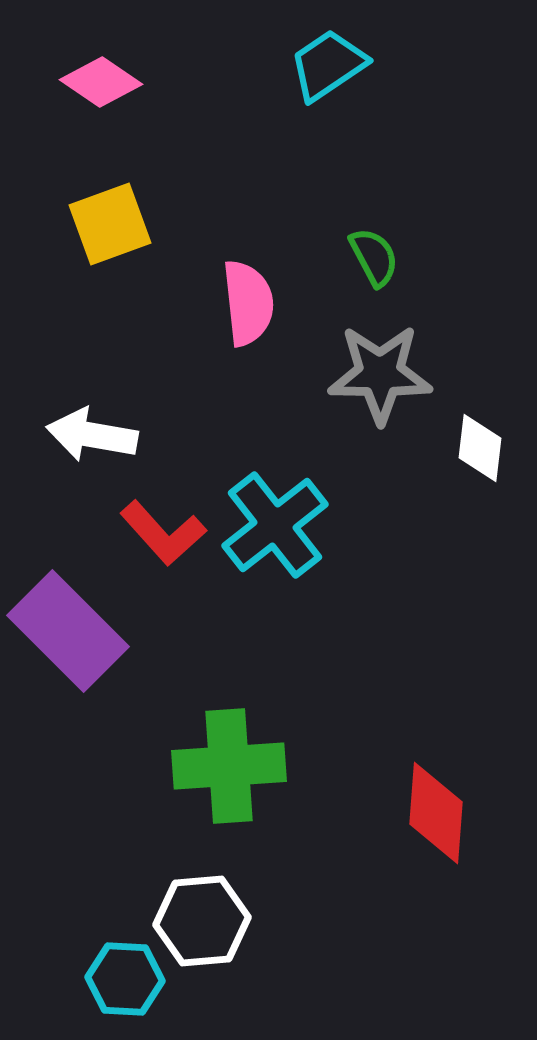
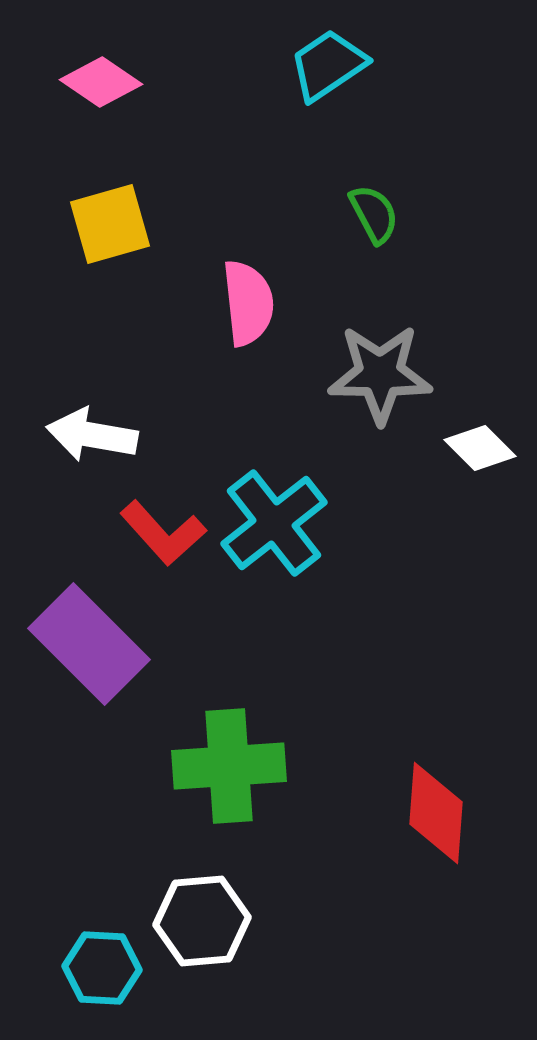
yellow square: rotated 4 degrees clockwise
green semicircle: moved 43 px up
white diamond: rotated 52 degrees counterclockwise
cyan cross: moved 1 px left, 2 px up
purple rectangle: moved 21 px right, 13 px down
cyan hexagon: moved 23 px left, 11 px up
